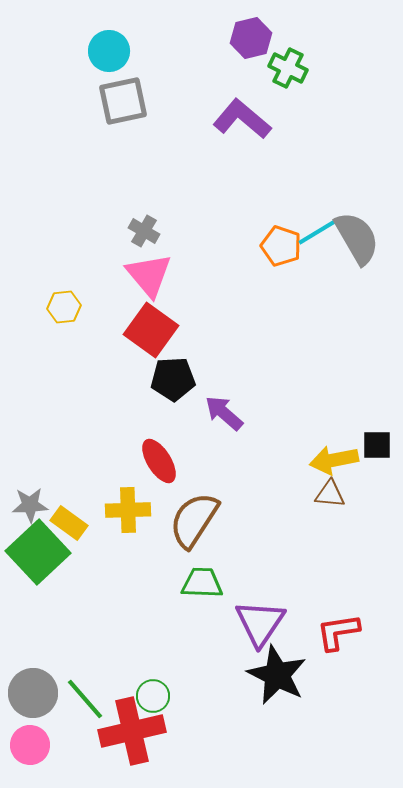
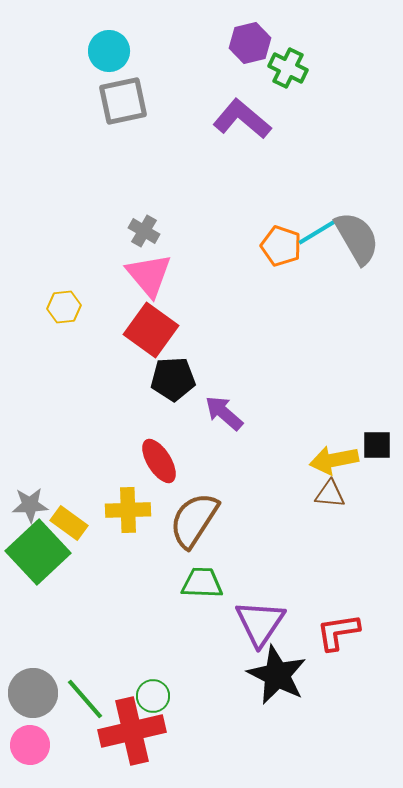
purple hexagon: moved 1 px left, 5 px down
